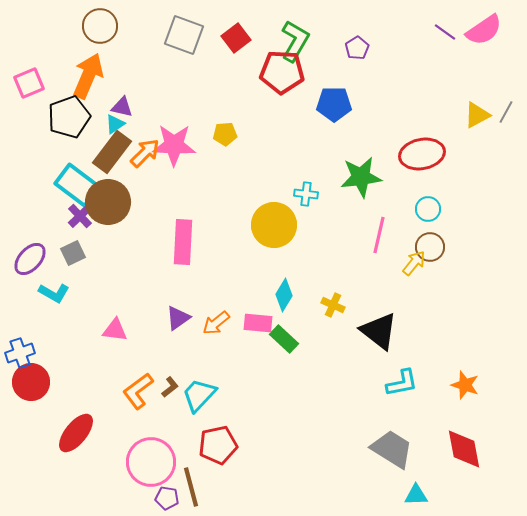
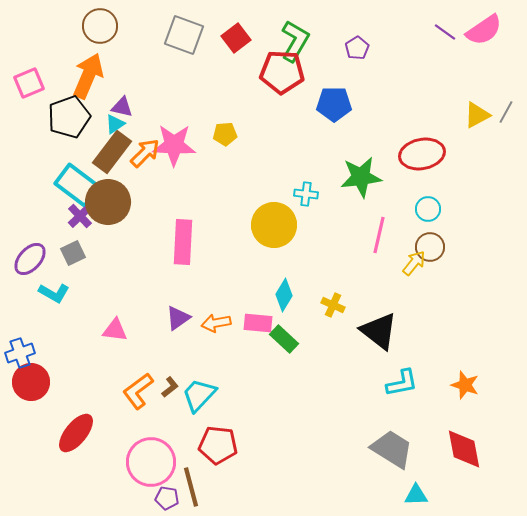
orange arrow at (216, 323): rotated 28 degrees clockwise
red pentagon at (218, 445): rotated 18 degrees clockwise
